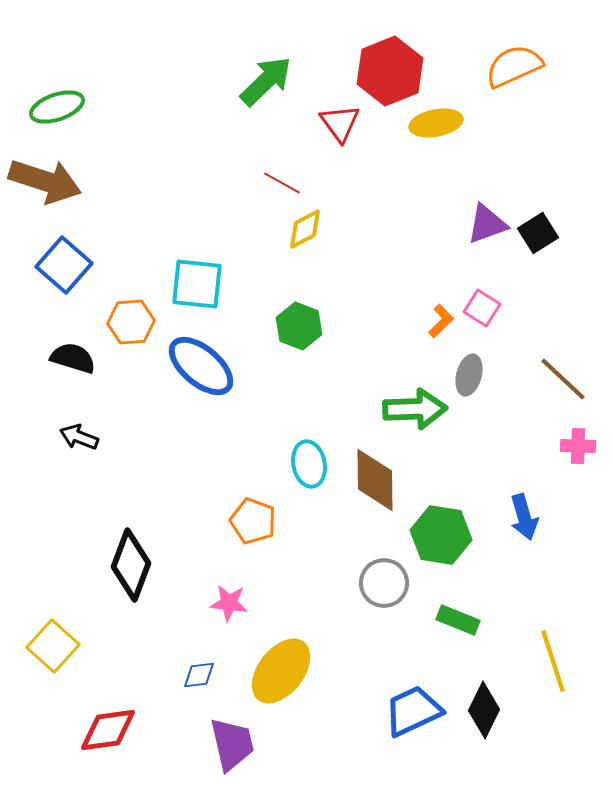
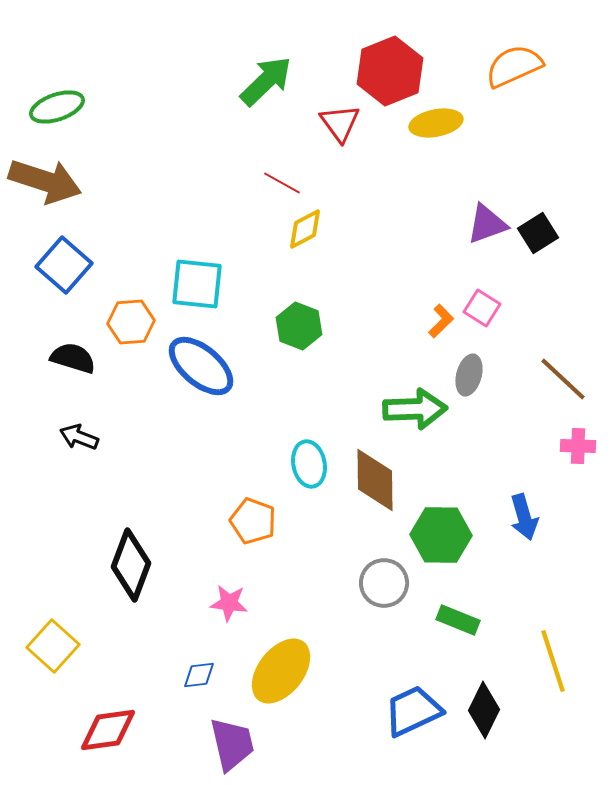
green hexagon at (441, 535): rotated 8 degrees counterclockwise
